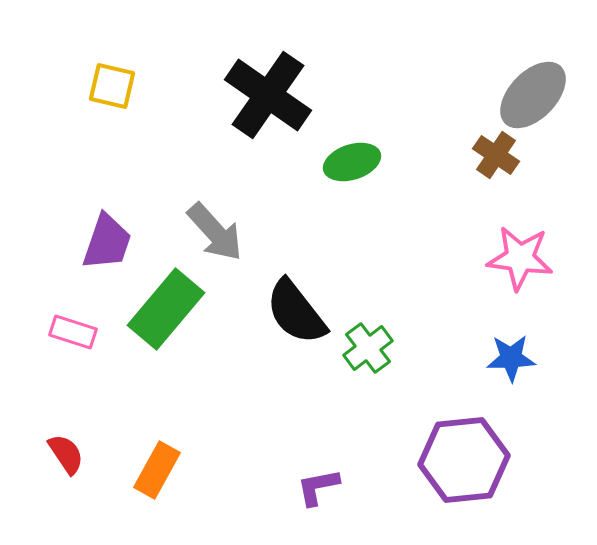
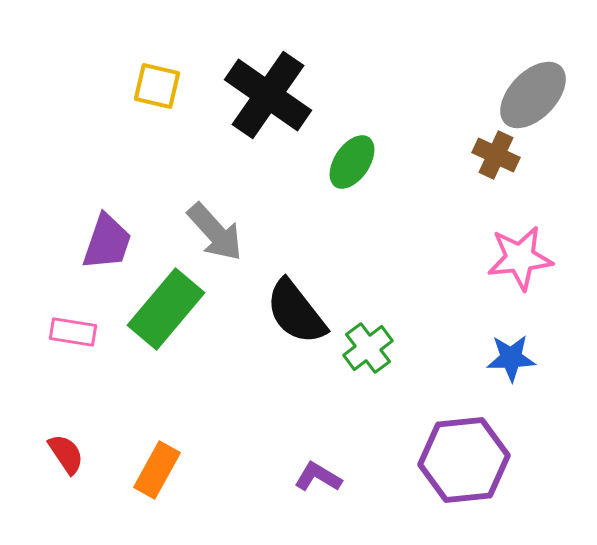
yellow square: moved 45 px right
brown cross: rotated 9 degrees counterclockwise
green ellipse: rotated 38 degrees counterclockwise
pink star: rotated 14 degrees counterclockwise
pink rectangle: rotated 9 degrees counterclockwise
purple L-shape: moved 10 px up; rotated 42 degrees clockwise
